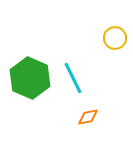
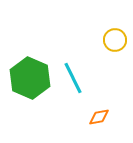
yellow circle: moved 2 px down
orange diamond: moved 11 px right
